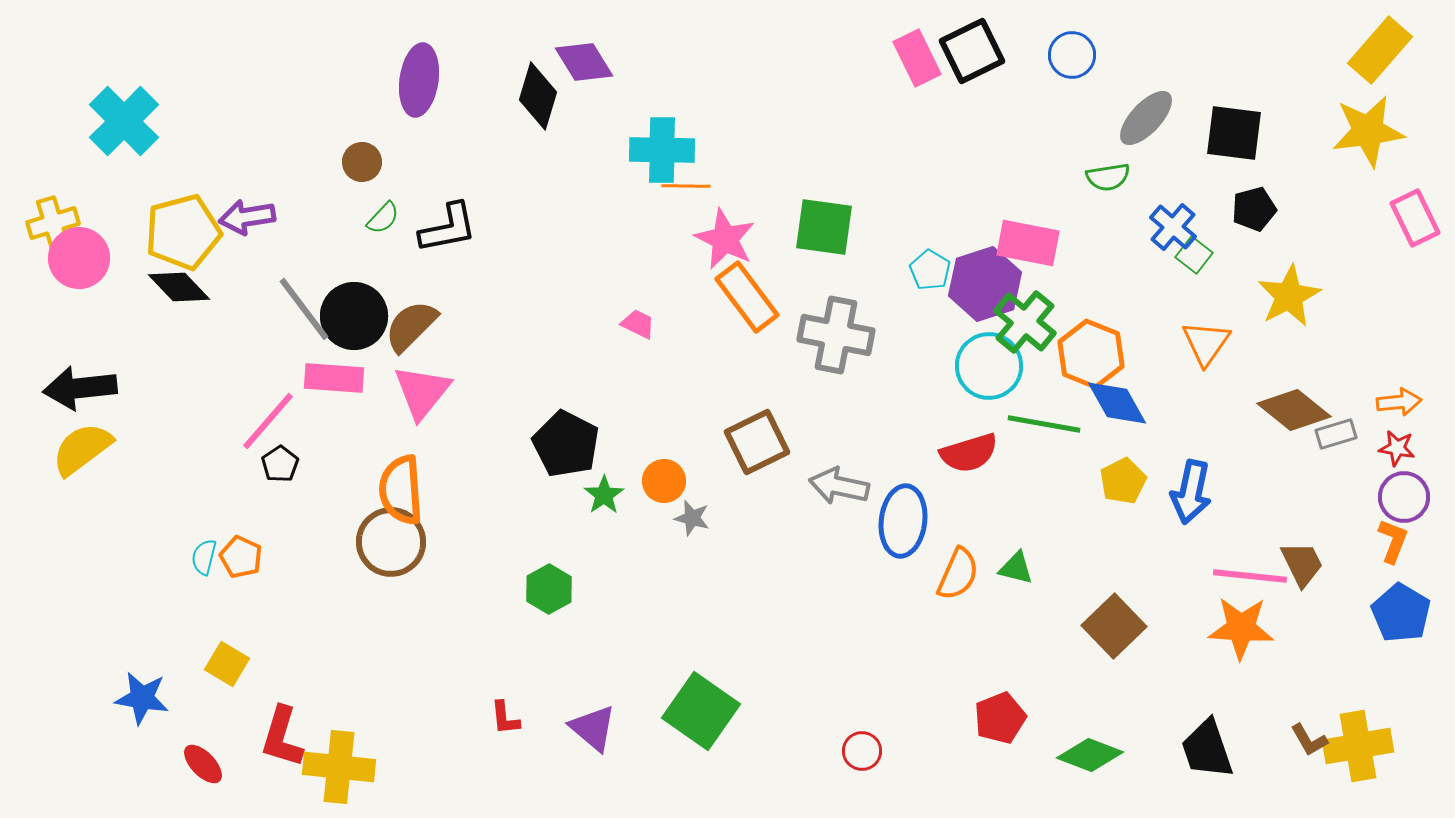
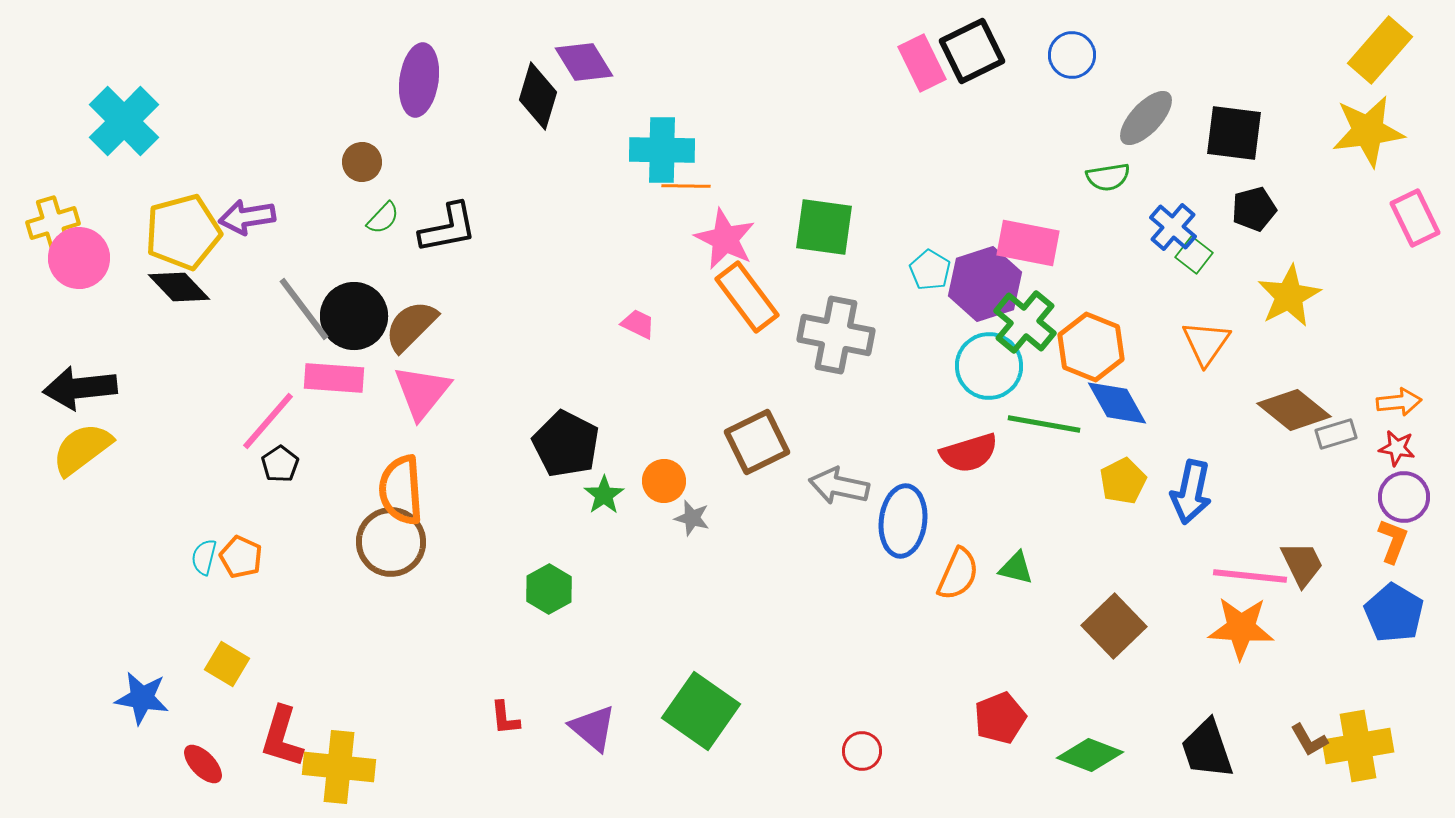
pink rectangle at (917, 58): moved 5 px right, 5 px down
orange hexagon at (1091, 354): moved 7 px up
blue pentagon at (1401, 613): moved 7 px left
